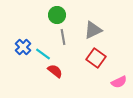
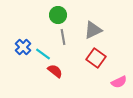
green circle: moved 1 px right
